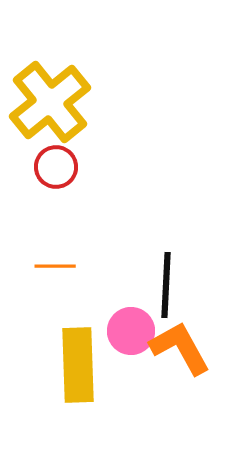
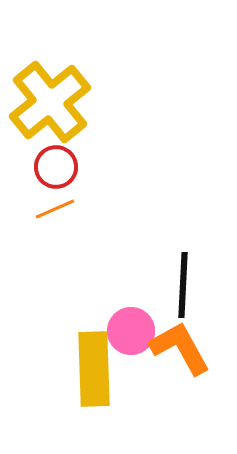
orange line: moved 57 px up; rotated 24 degrees counterclockwise
black line: moved 17 px right
yellow rectangle: moved 16 px right, 4 px down
